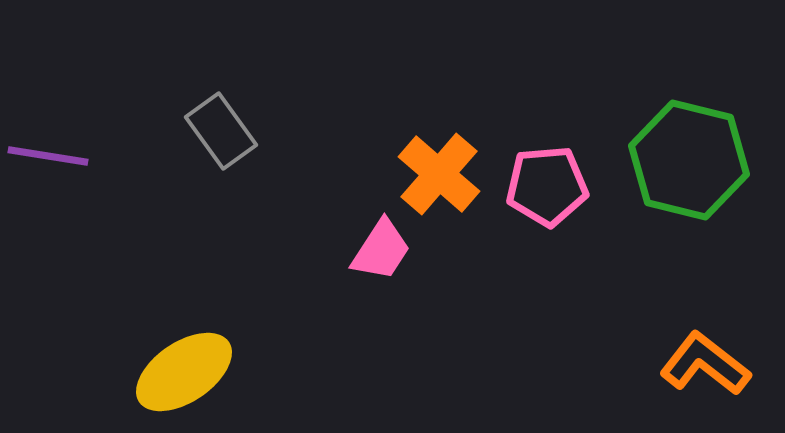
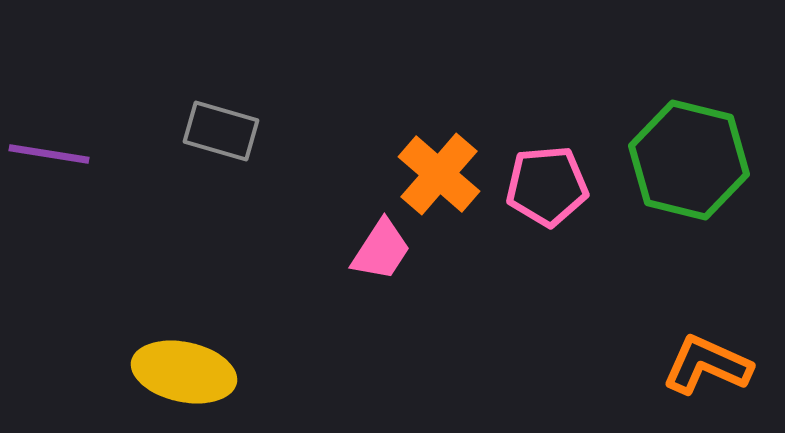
gray rectangle: rotated 38 degrees counterclockwise
purple line: moved 1 px right, 2 px up
orange L-shape: moved 2 px right, 1 px down; rotated 14 degrees counterclockwise
yellow ellipse: rotated 46 degrees clockwise
